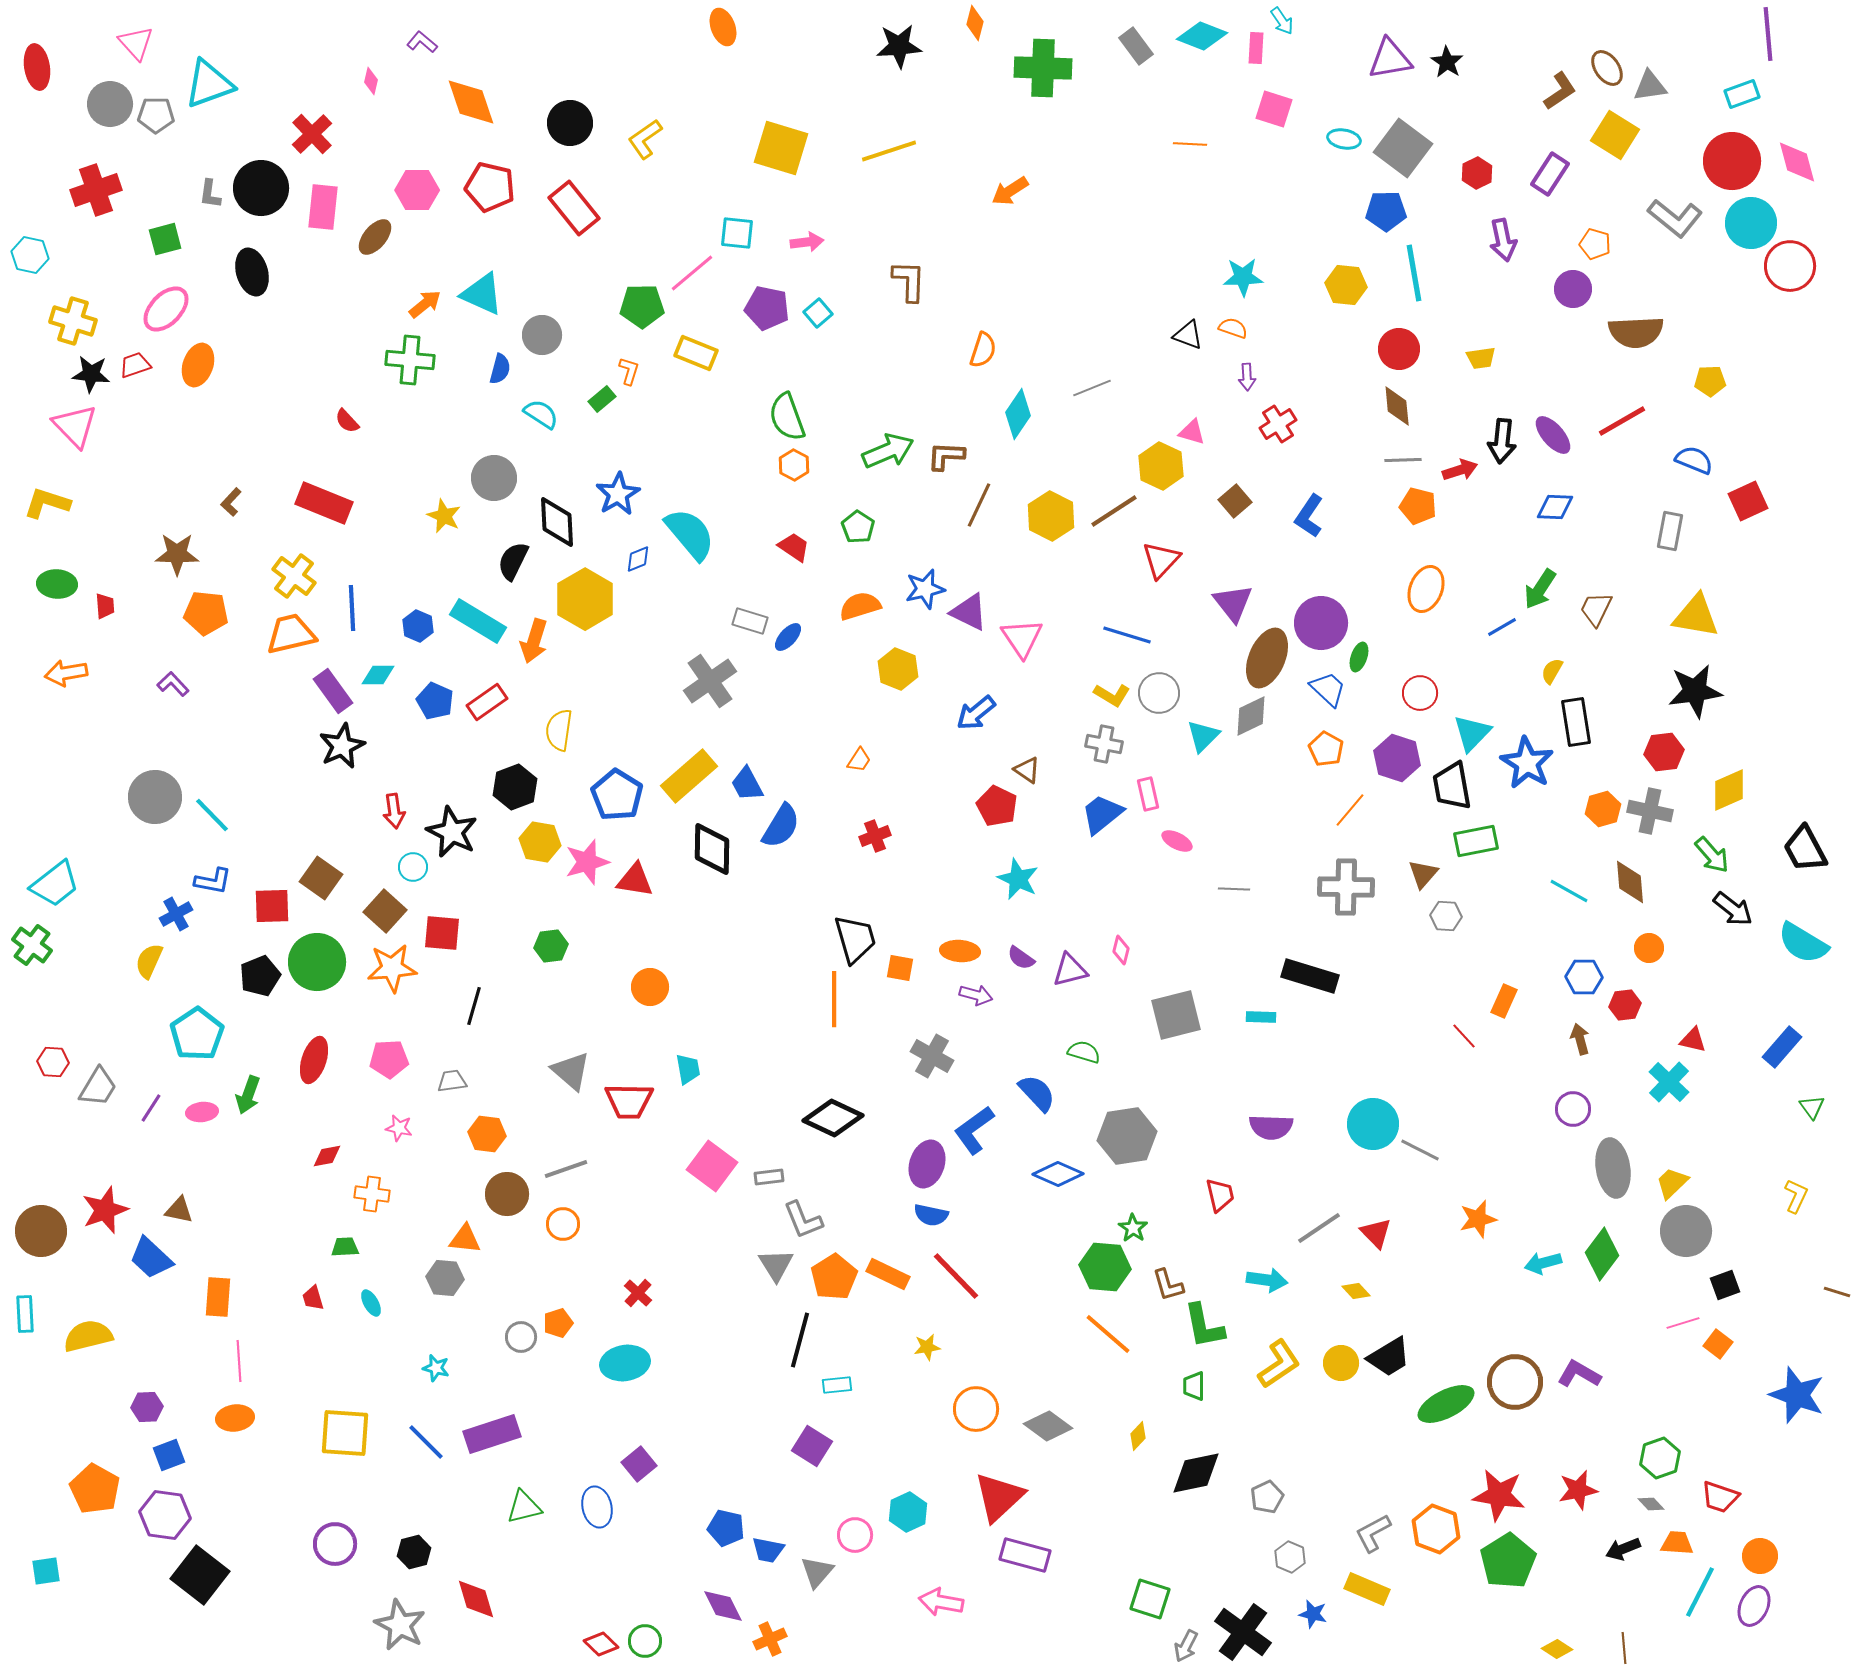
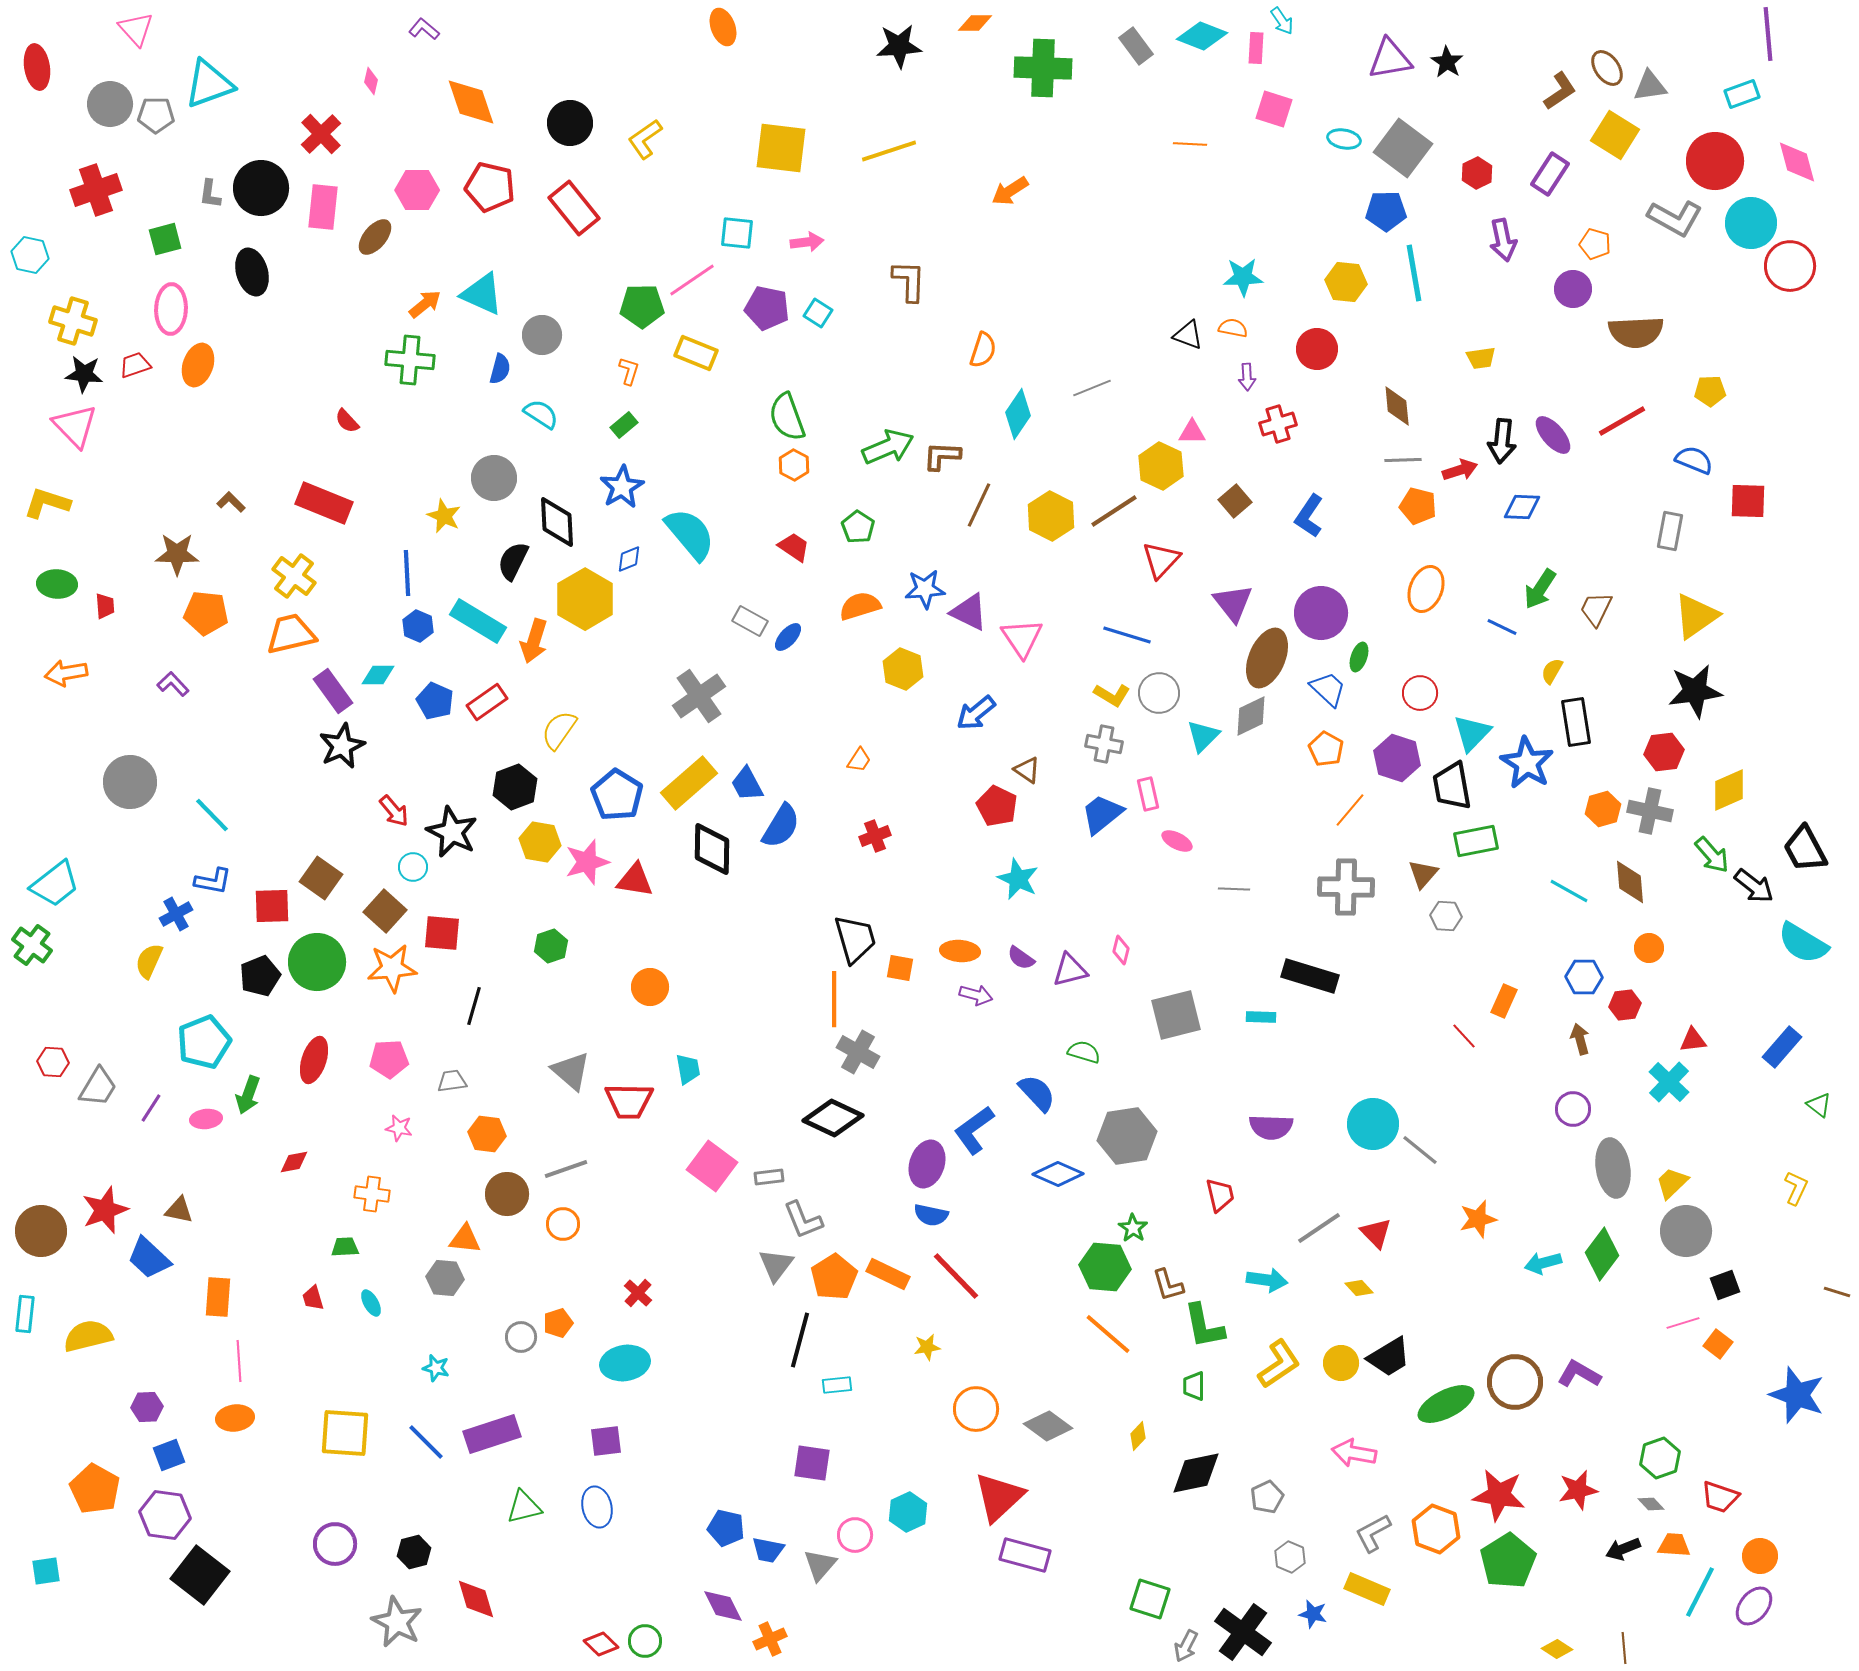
orange diamond at (975, 23): rotated 76 degrees clockwise
purple L-shape at (422, 42): moved 2 px right, 13 px up
pink triangle at (136, 43): moved 14 px up
red cross at (312, 134): moved 9 px right
yellow square at (781, 148): rotated 10 degrees counterclockwise
red circle at (1732, 161): moved 17 px left
gray L-shape at (1675, 218): rotated 10 degrees counterclockwise
pink line at (692, 273): moved 7 px down; rotated 6 degrees clockwise
yellow hexagon at (1346, 285): moved 3 px up
pink ellipse at (166, 309): moved 5 px right; rotated 42 degrees counterclockwise
cyan square at (818, 313): rotated 16 degrees counterclockwise
orange semicircle at (1233, 328): rotated 8 degrees counterclockwise
red circle at (1399, 349): moved 82 px left
black star at (91, 374): moved 7 px left
yellow pentagon at (1710, 381): moved 10 px down
green rectangle at (602, 399): moved 22 px right, 26 px down
red cross at (1278, 424): rotated 15 degrees clockwise
pink triangle at (1192, 432): rotated 16 degrees counterclockwise
green arrow at (888, 451): moved 4 px up
brown L-shape at (946, 456): moved 4 px left
blue star at (618, 494): moved 4 px right, 7 px up
red square at (1748, 501): rotated 27 degrees clockwise
brown L-shape at (231, 502): rotated 92 degrees clockwise
blue diamond at (1555, 507): moved 33 px left
blue diamond at (638, 559): moved 9 px left
blue star at (925, 589): rotated 9 degrees clockwise
blue line at (352, 608): moved 55 px right, 35 px up
yellow triangle at (1696, 616): rotated 45 degrees counterclockwise
gray rectangle at (750, 621): rotated 12 degrees clockwise
purple circle at (1321, 623): moved 10 px up
blue line at (1502, 627): rotated 56 degrees clockwise
yellow hexagon at (898, 669): moved 5 px right
gray cross at (710, 681): moved 11 px left, 15 px down
yellow semicircle at (559, 730): rotated 27 degrees clockwise
yellow rectangle at (689, 776): moved 7 px down
gray circle at (155, 797): moved 25 px left, 15 px up
red arrow at (394, 811): rotated 32 degrees counterclockwise
black arrow at (1733, 909): moved 21 px right, 23 px up
green hexagon at (551, 946): rotated 12 degrees counterclockwise
cyan pentagon at (197, 1034): moved 7 px right, 8 px down; rotated 12 degrees clockwise
red triangle at (1693, 1040): rotated 20 degrees counterclockwise
gray cross at (932, 1056): moved 74 px left, 4 px up
green triangle at (1812, 1107): moved 7 px right, 2 px up; rotated 16 degrees counterclockwise
pink ellipse at (202, 1112): moved 4 px right, 7 px down
gray line at (1420, 1150): rotated 12 degrees clockwise
red diamond at (327, 1156): moved 33 px left, 6 px down
yellow L-shape at (1796, 1196): moved 8 px up
blue trapezoid at (151, 1258): moved 2 px left
gray triangle at (776, 1265): rotated 9 degrees clockwise
yellow diamond at (1356, 1291): moved 3 px right, 3 px up
cyan rectangle at (25, 1314): rotated 9 degrees clockwise
purple square at (812, 1446): moved 17 px down; rotated 24 degrees counterclockwise
purple square at (639, 1464): moved 33 px left, 23 px up; rotated 32 degrees clockwise
orange trapezoid at (1677, 1543): moved 3 px left, 2 px down
gray triangle at (817, 1572): moved 3 px right, 7 px up
pink arrow at (941, 1602): moved 413 px right, 149 px up
purple ellipse at (1754, 1606): rotated 15 degrees clockwise
gray star at (400, 1625): moved 3 px left, 3 px up
